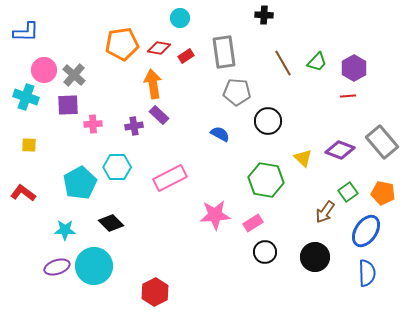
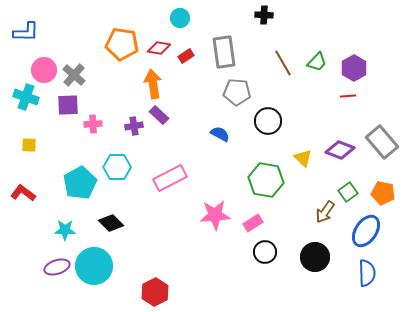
orange pentagon at (122, 44): rotated 16 degrees clockwise
